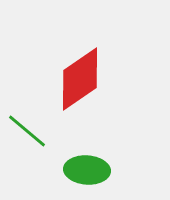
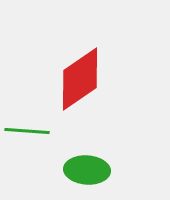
green line: rotated 36 degrees counterclockwise
